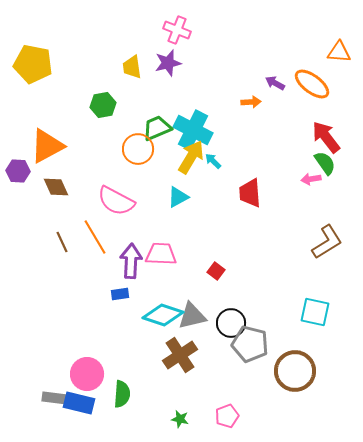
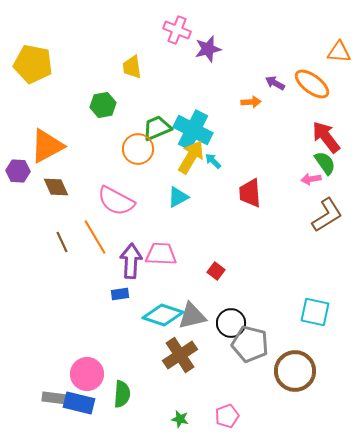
purple star at (168, 63): moved 40 px right, 14 px up
brown L-shape at (327, 242): moved 27 px up
